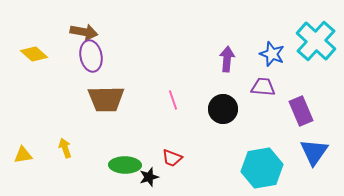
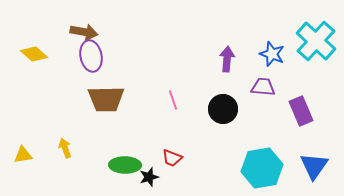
blue triangle: moved 14 px down
